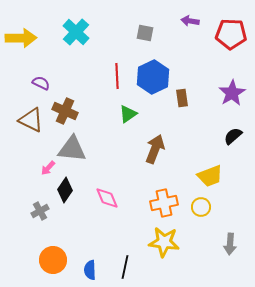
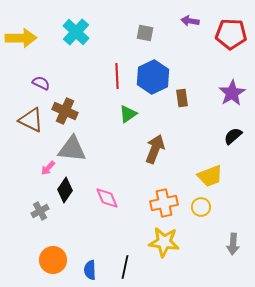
gray arrow: moved 3 px right
